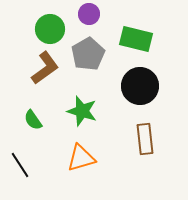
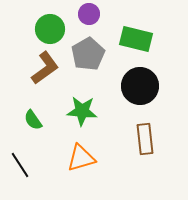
green star: rotated 12 degrees counterclockwise
